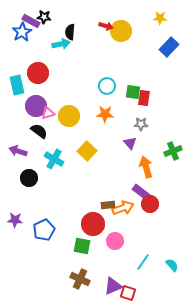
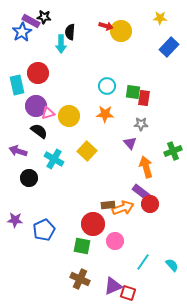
cyan arrow at (61, 44): rotated 102 degrees clockwise
